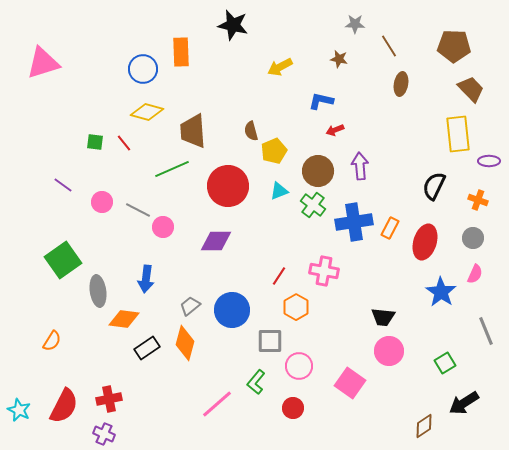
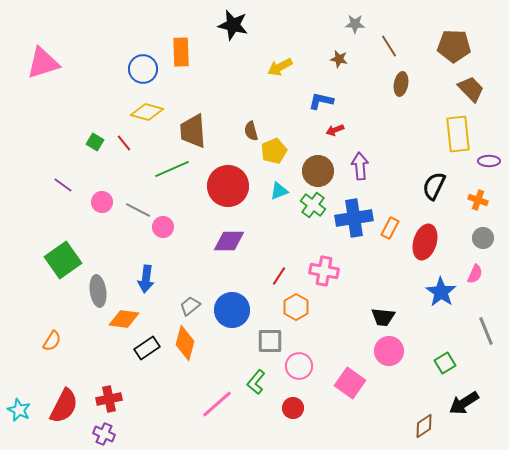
green square at (95, 142): rotated 24 degrees clockwise
blue cross at (354, 222): moved 4 px up
gray circle at (473, 238): moved 10 px right
purple diamond at (216, 241): moved 13 px right
